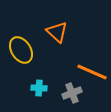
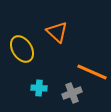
yellow ellipse: moved 1 px right, 1 px up
